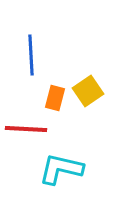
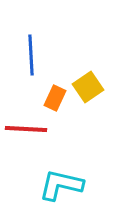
yellow square: moved 4 px up
orange rectangle: rotated 10 degrees clockwise
cyan L-shape: moved 16 px down
